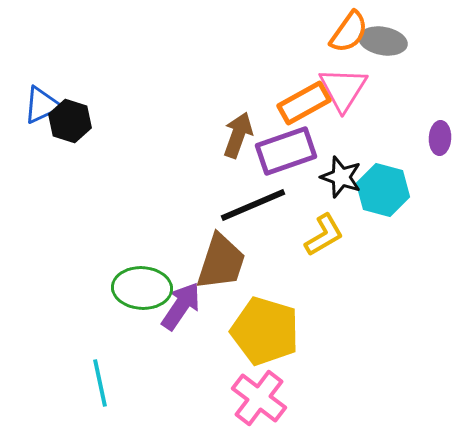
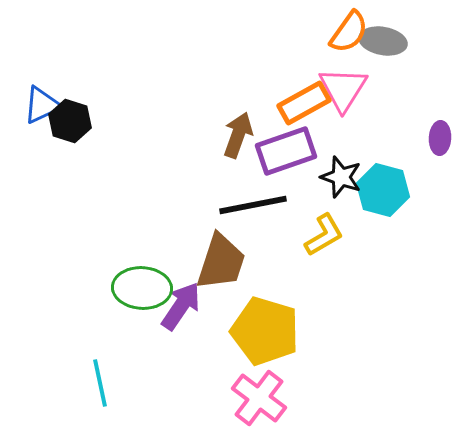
black line: rotated 12 degrees clockwise
